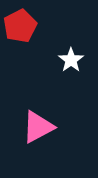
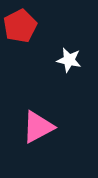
white star: moved 2 px left; rotated 25 degrees counterclockwise
